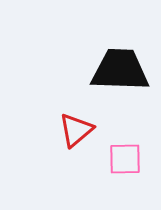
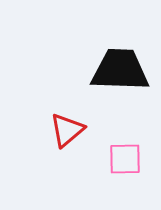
red triangle: moved 9 px left
